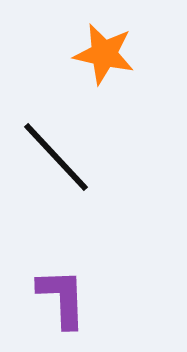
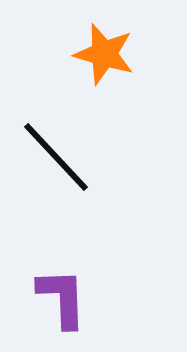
orange star: rotated 4 degrees clockwise
